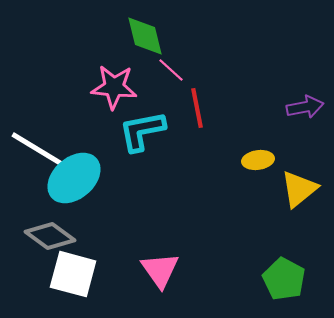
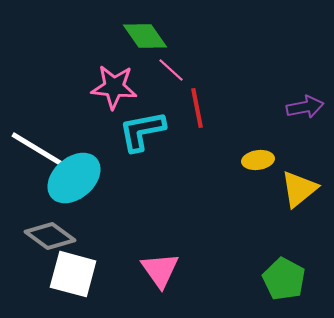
green diamond: rotated 21 degrees counterclockwise
